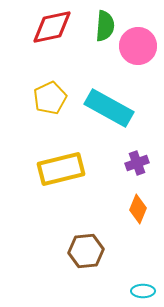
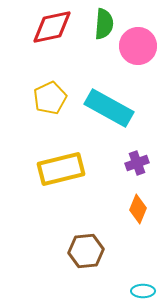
green semicircle: moved 1 px left, 2 px up
